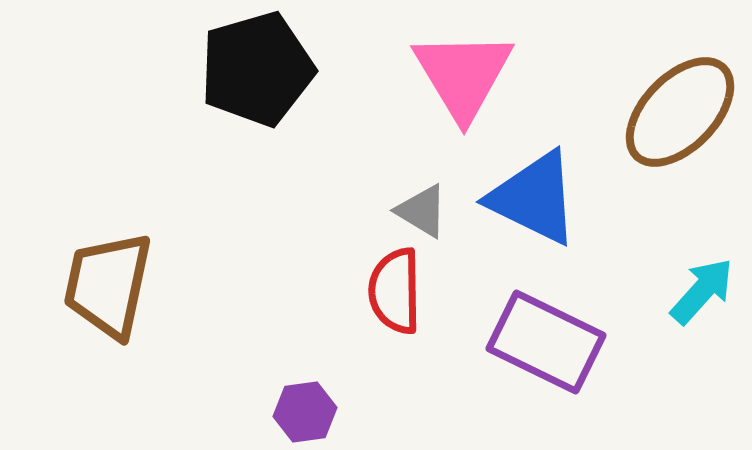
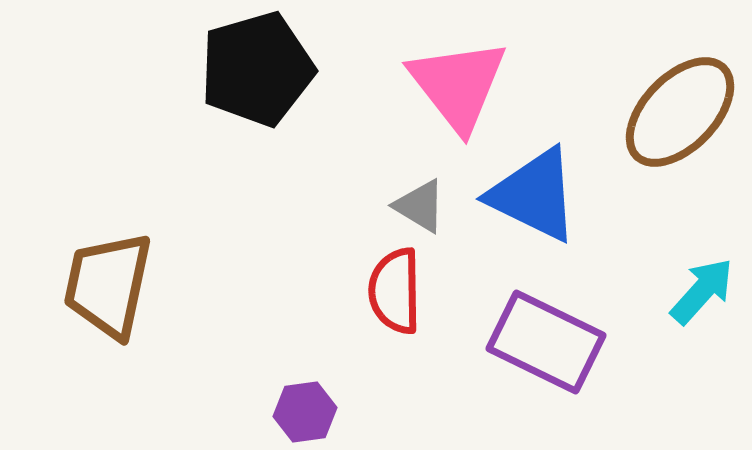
pink triangle: moved 5 px left, 10 px down; rotated 7 degrees counterclockwise
blue triangle: moved 3 px up
gray triangle: moved 2 px left, 5 px up
